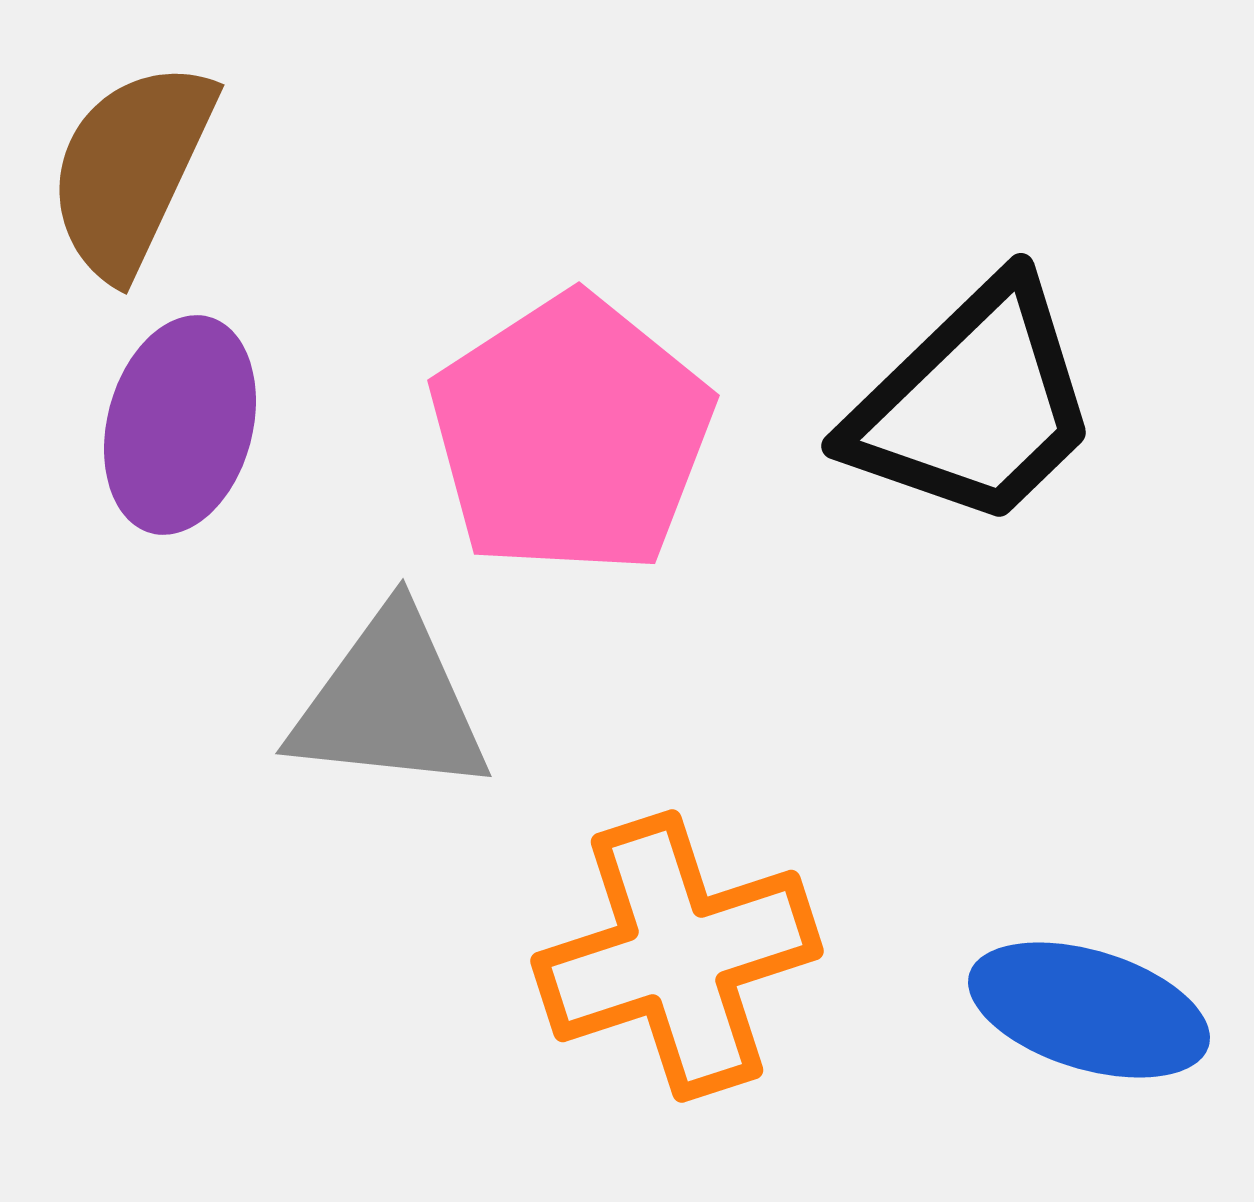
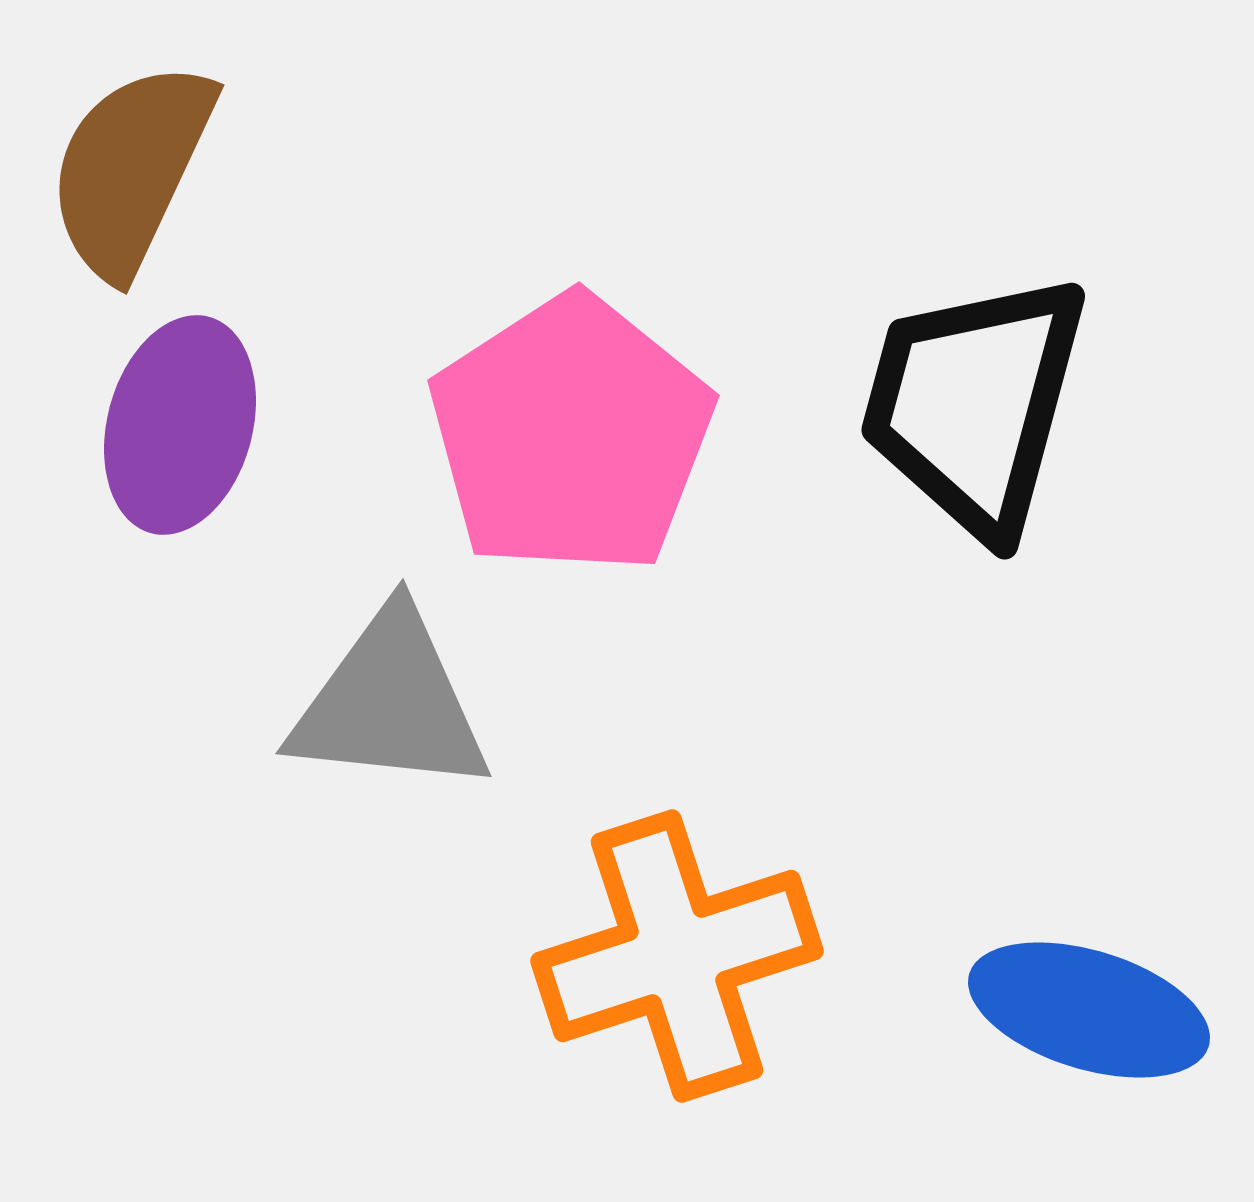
black trapezoid: rotated 149 degrees clockwise
